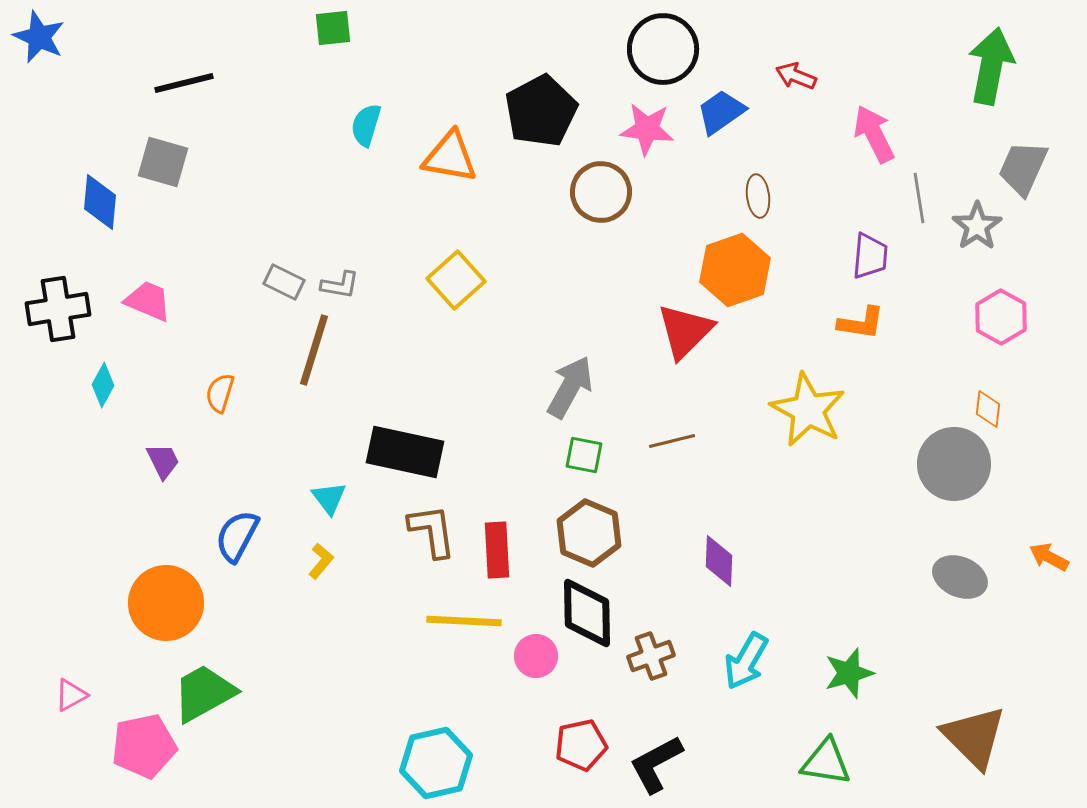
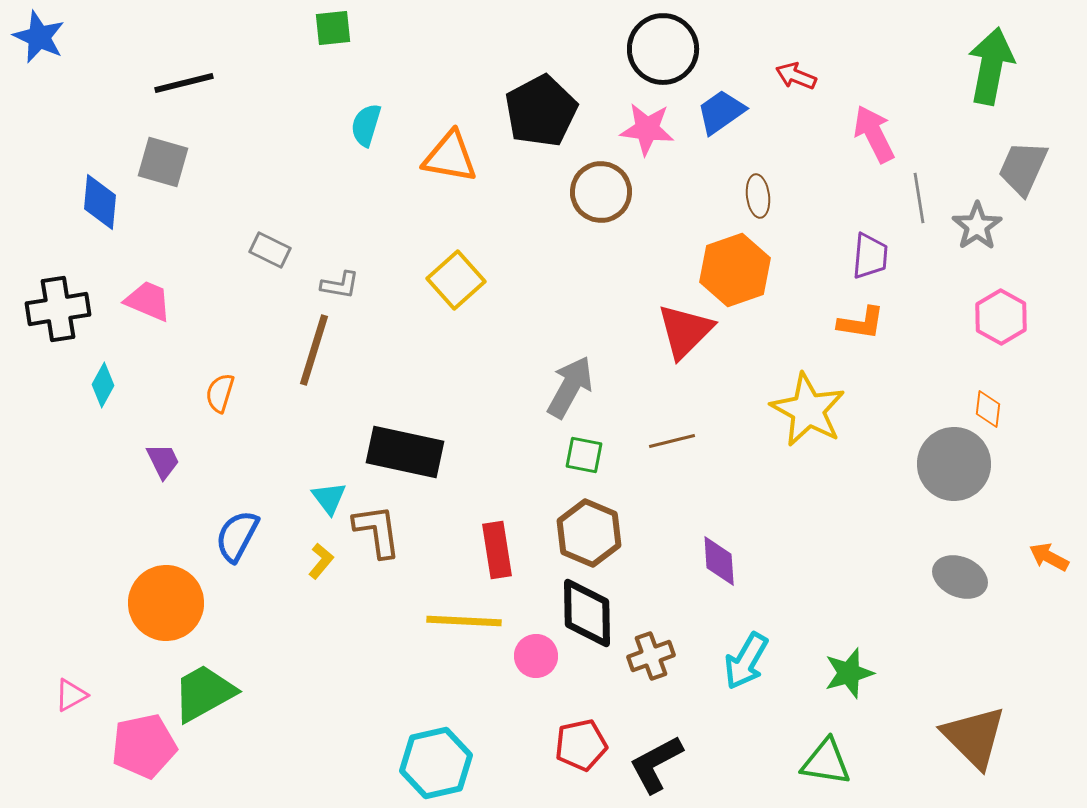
gray rectangle at (284, 282): moved 14 px left, 32 px up
brown L-shape at (432, 531): moved 55 px left
red rectangle at (497, 550): rotated 6 degrees counterclockwise
purple diamond at (719, 561): rotated 6 degrees counterclockwise
